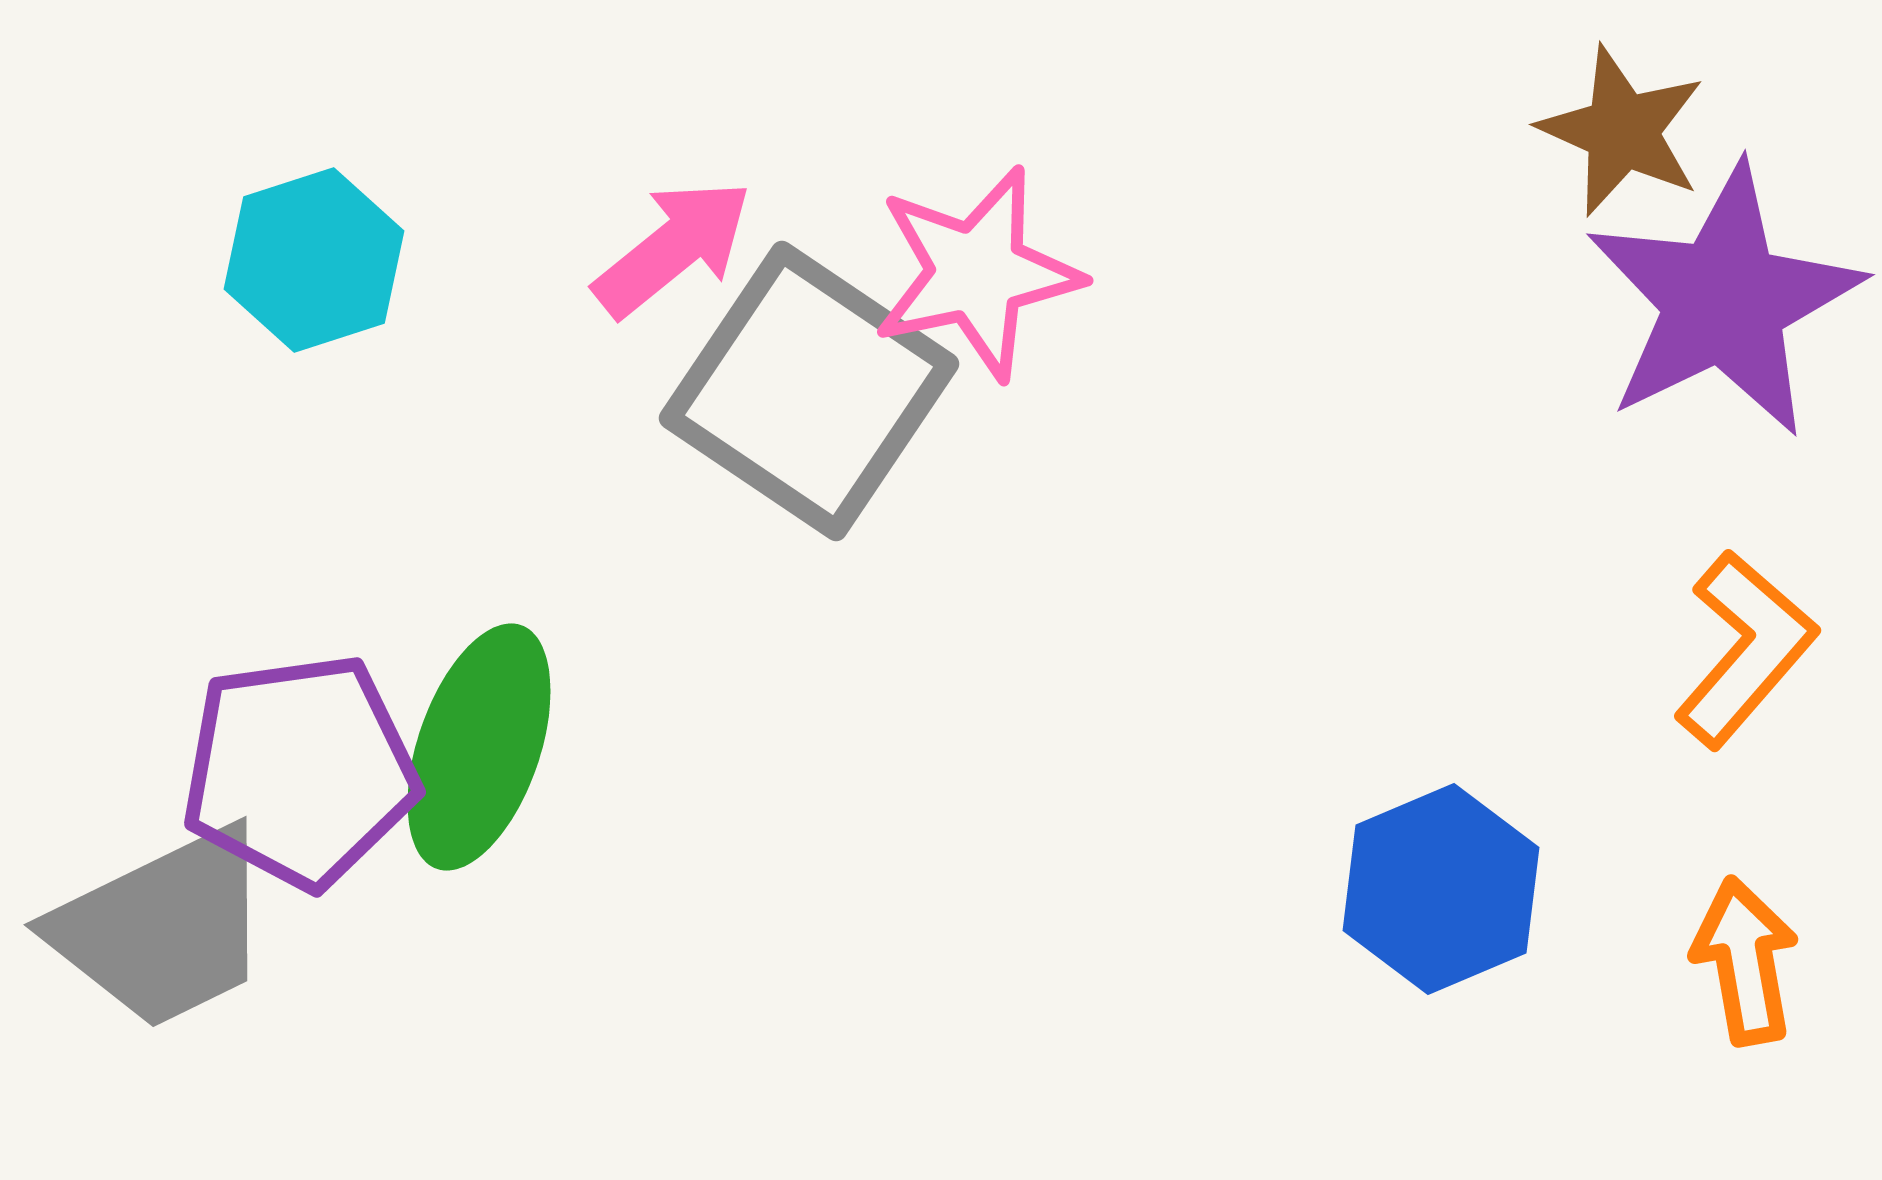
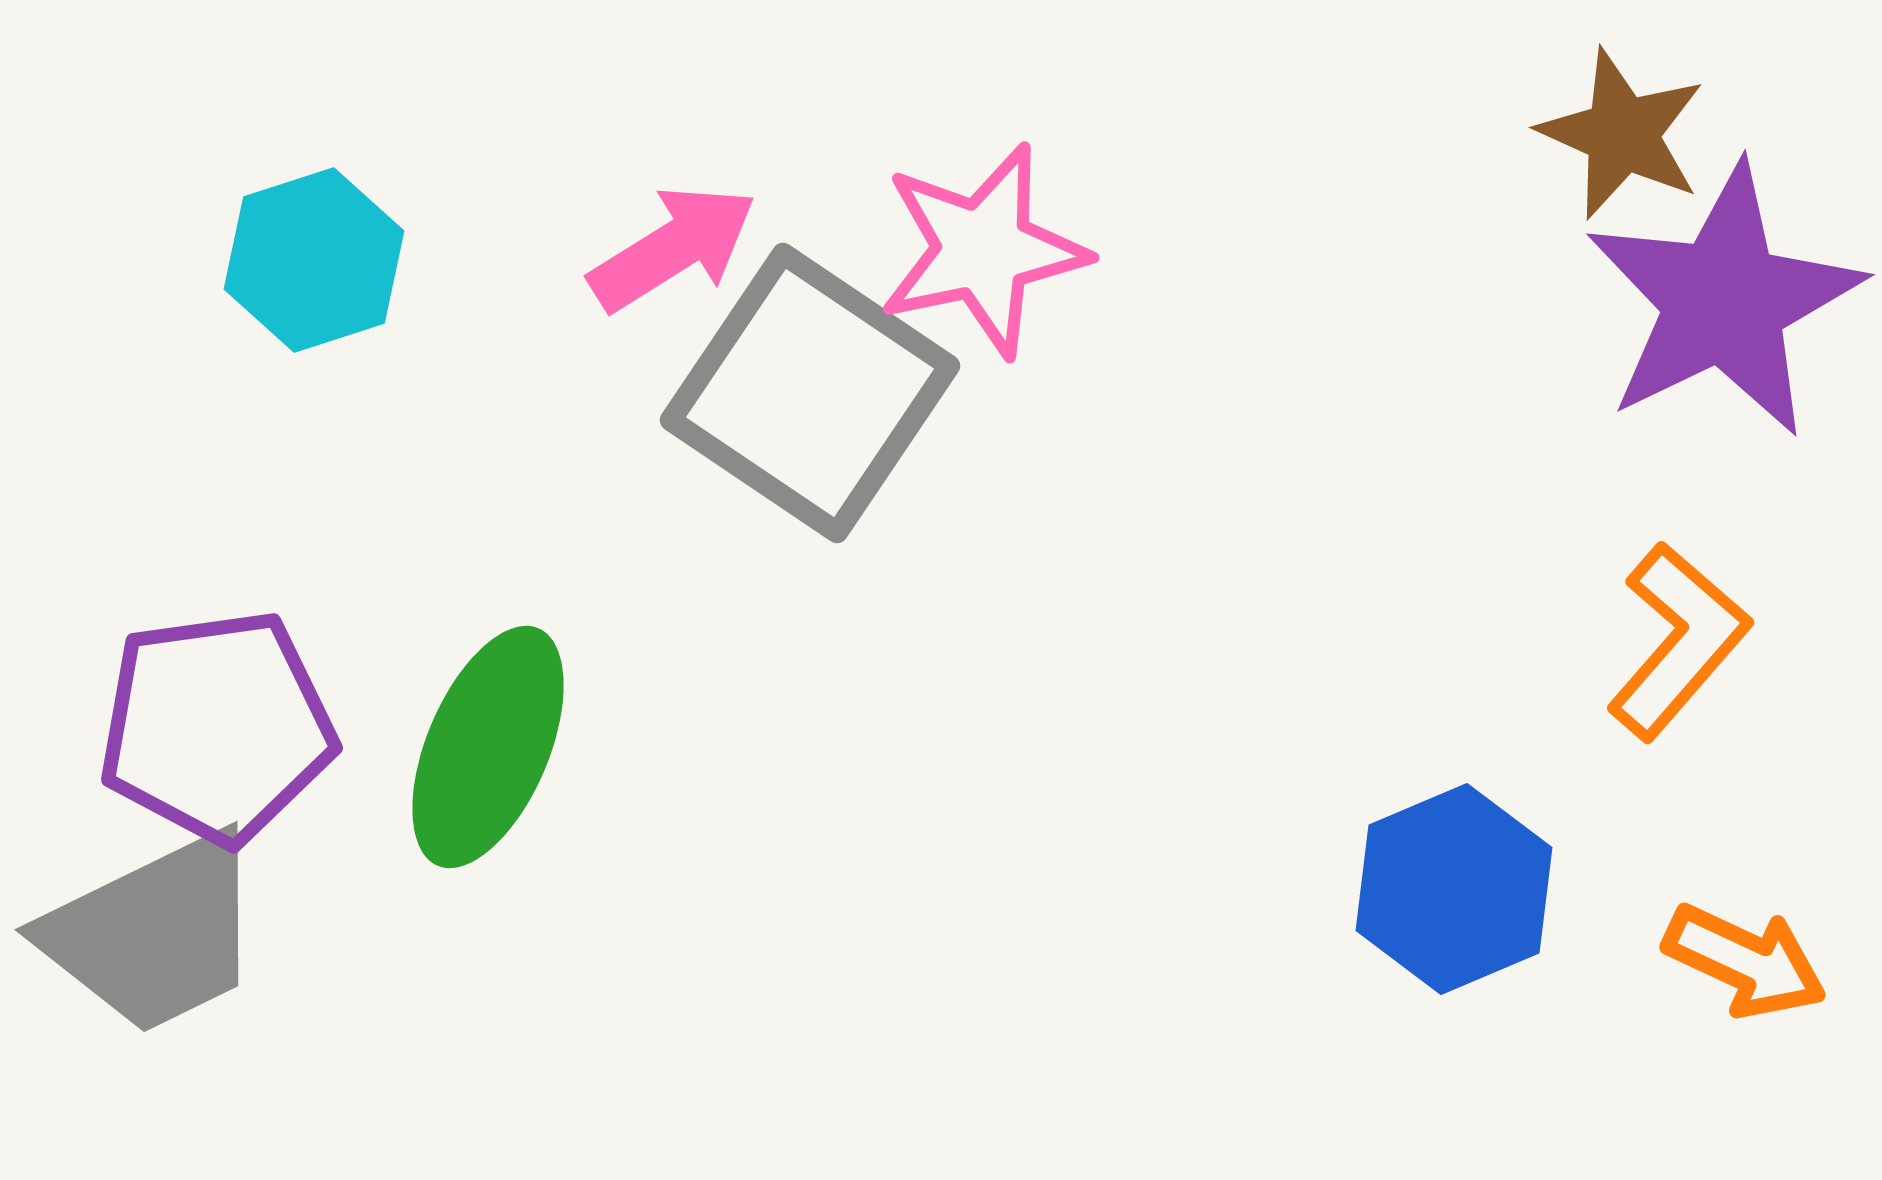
brown star: moved 3 px down
pink arrow: rotated 7 degrees clockwise
pink star: moved 6 px right, 23 px up
gray square: moved 1 px right, 2 px down
orange L-shape: moved 67 px left, 8 px up
green ellipse: moved 9 px right; rotated 4 degrees clockwise
purple pentagon: moved 83 px left, 44 px up
blue hexagon: moved 13 px right
gray trapezoid: moved 9 px left, 5 px down
orange arrow: rotated 125 degrees clockwise
